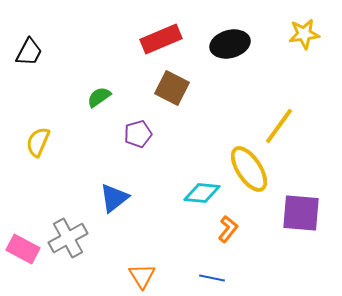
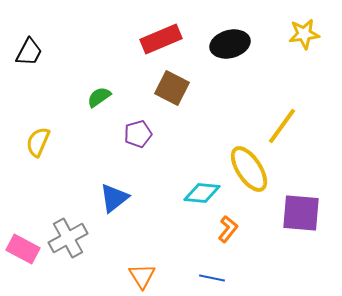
yellow line: moved 3 px right
